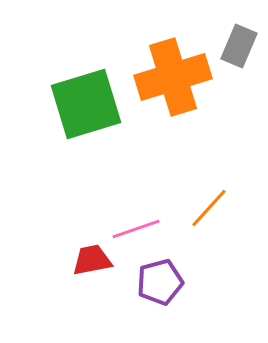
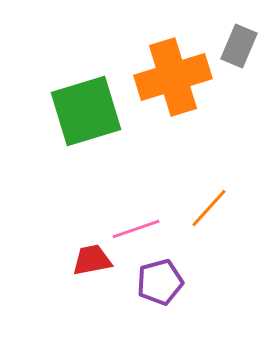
green square: moved 7 px down
